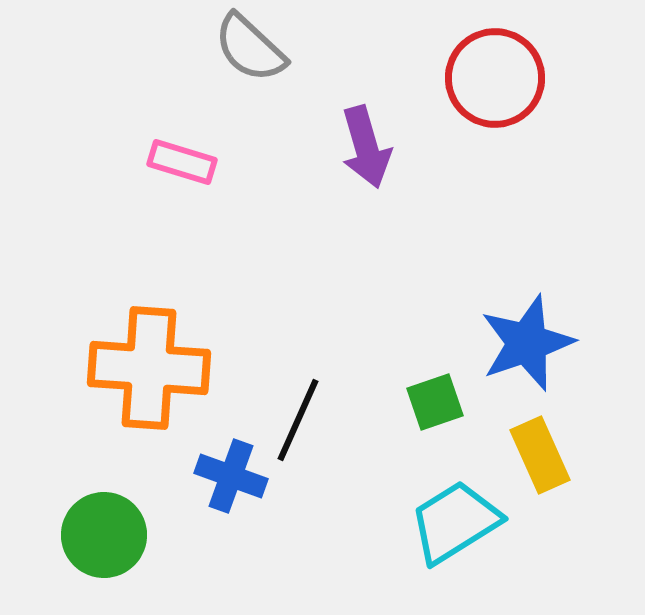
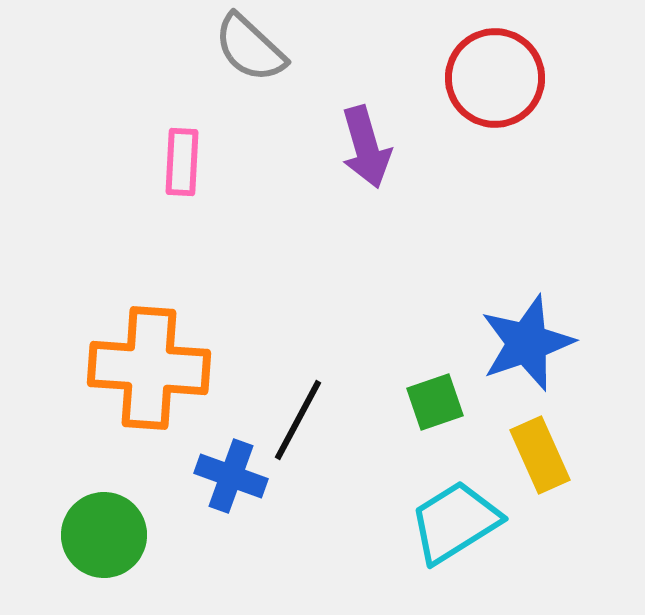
pink rectangle: rotated 76 degrees clockwise
black line: rotated 4 degrees clockwise
